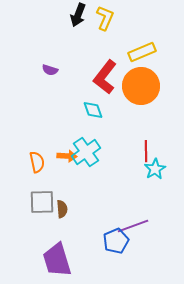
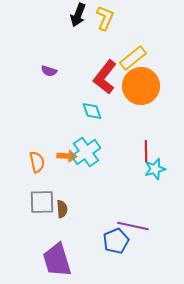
yellow rectangle: moved 9 px left, 6 px down; rotated 16 degrees counterclockwise
purple semicircle: moved 1 px left, 1 px down
cyan diamond: moved 1 px left, 1 px down
cyan star: rotated 15 degrees clockwise
purple line: rotated 32 degrees clockwise
